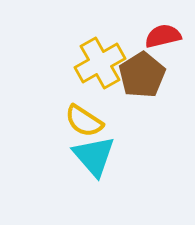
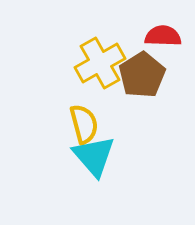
red semicircle: rotated 15 degrees clockwise
yellow semicircle: moved 3 px down; rotated 138 degrees counterclockwise
